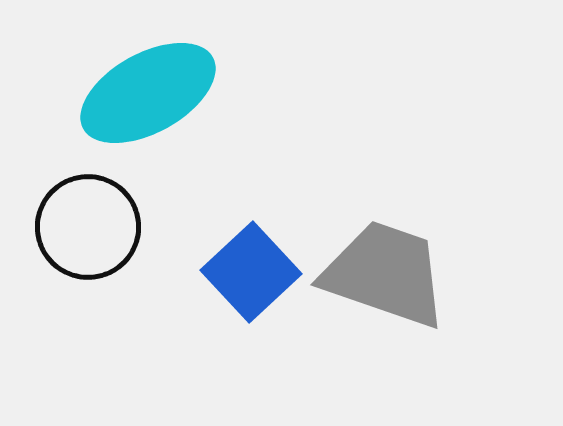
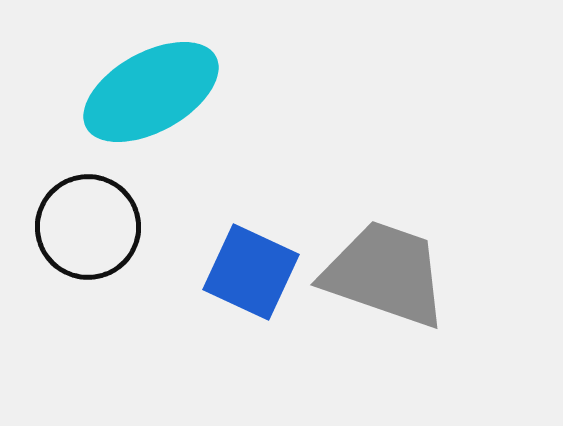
cyan ellipse: moved 3 px right, 1 px up
blue square: rotated 22 degrees counterclockwise
